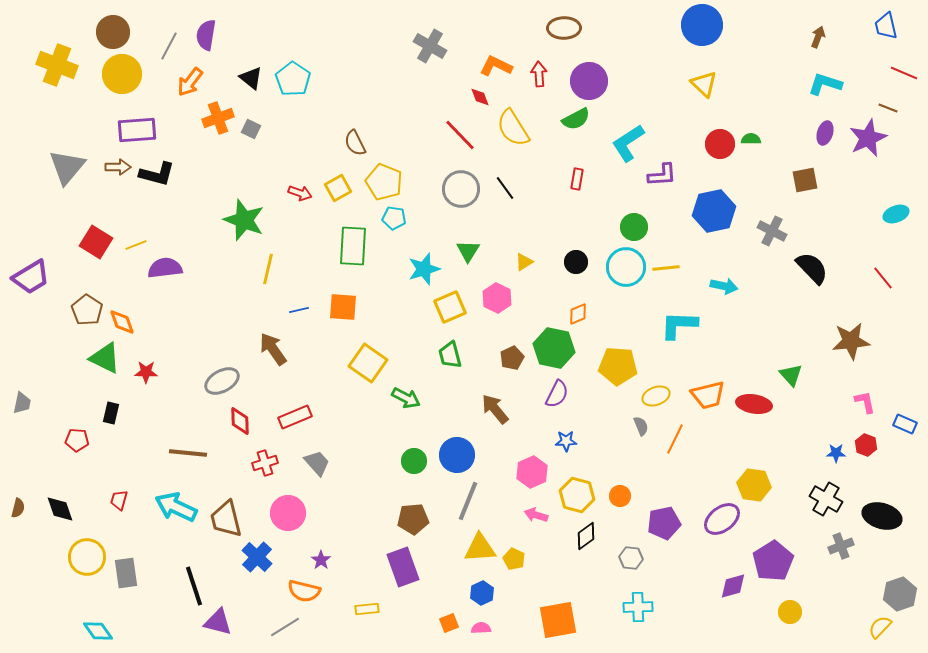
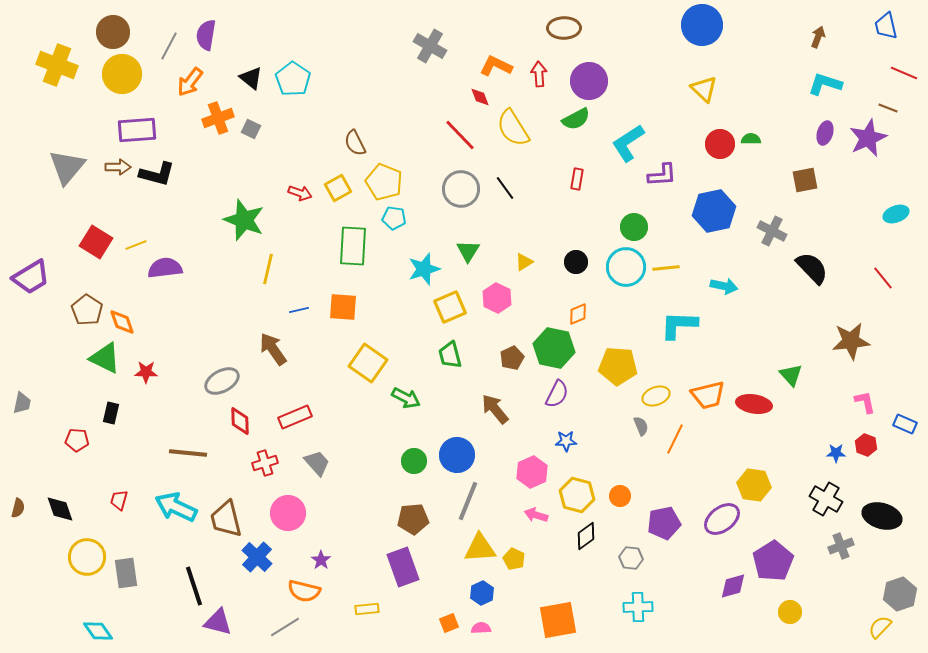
yellow triangle at (704, 84): moved 5 px down
